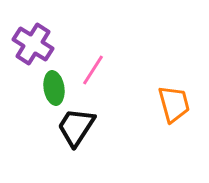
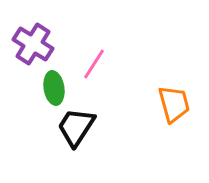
pink line: moved 1 px right, 6 px up
